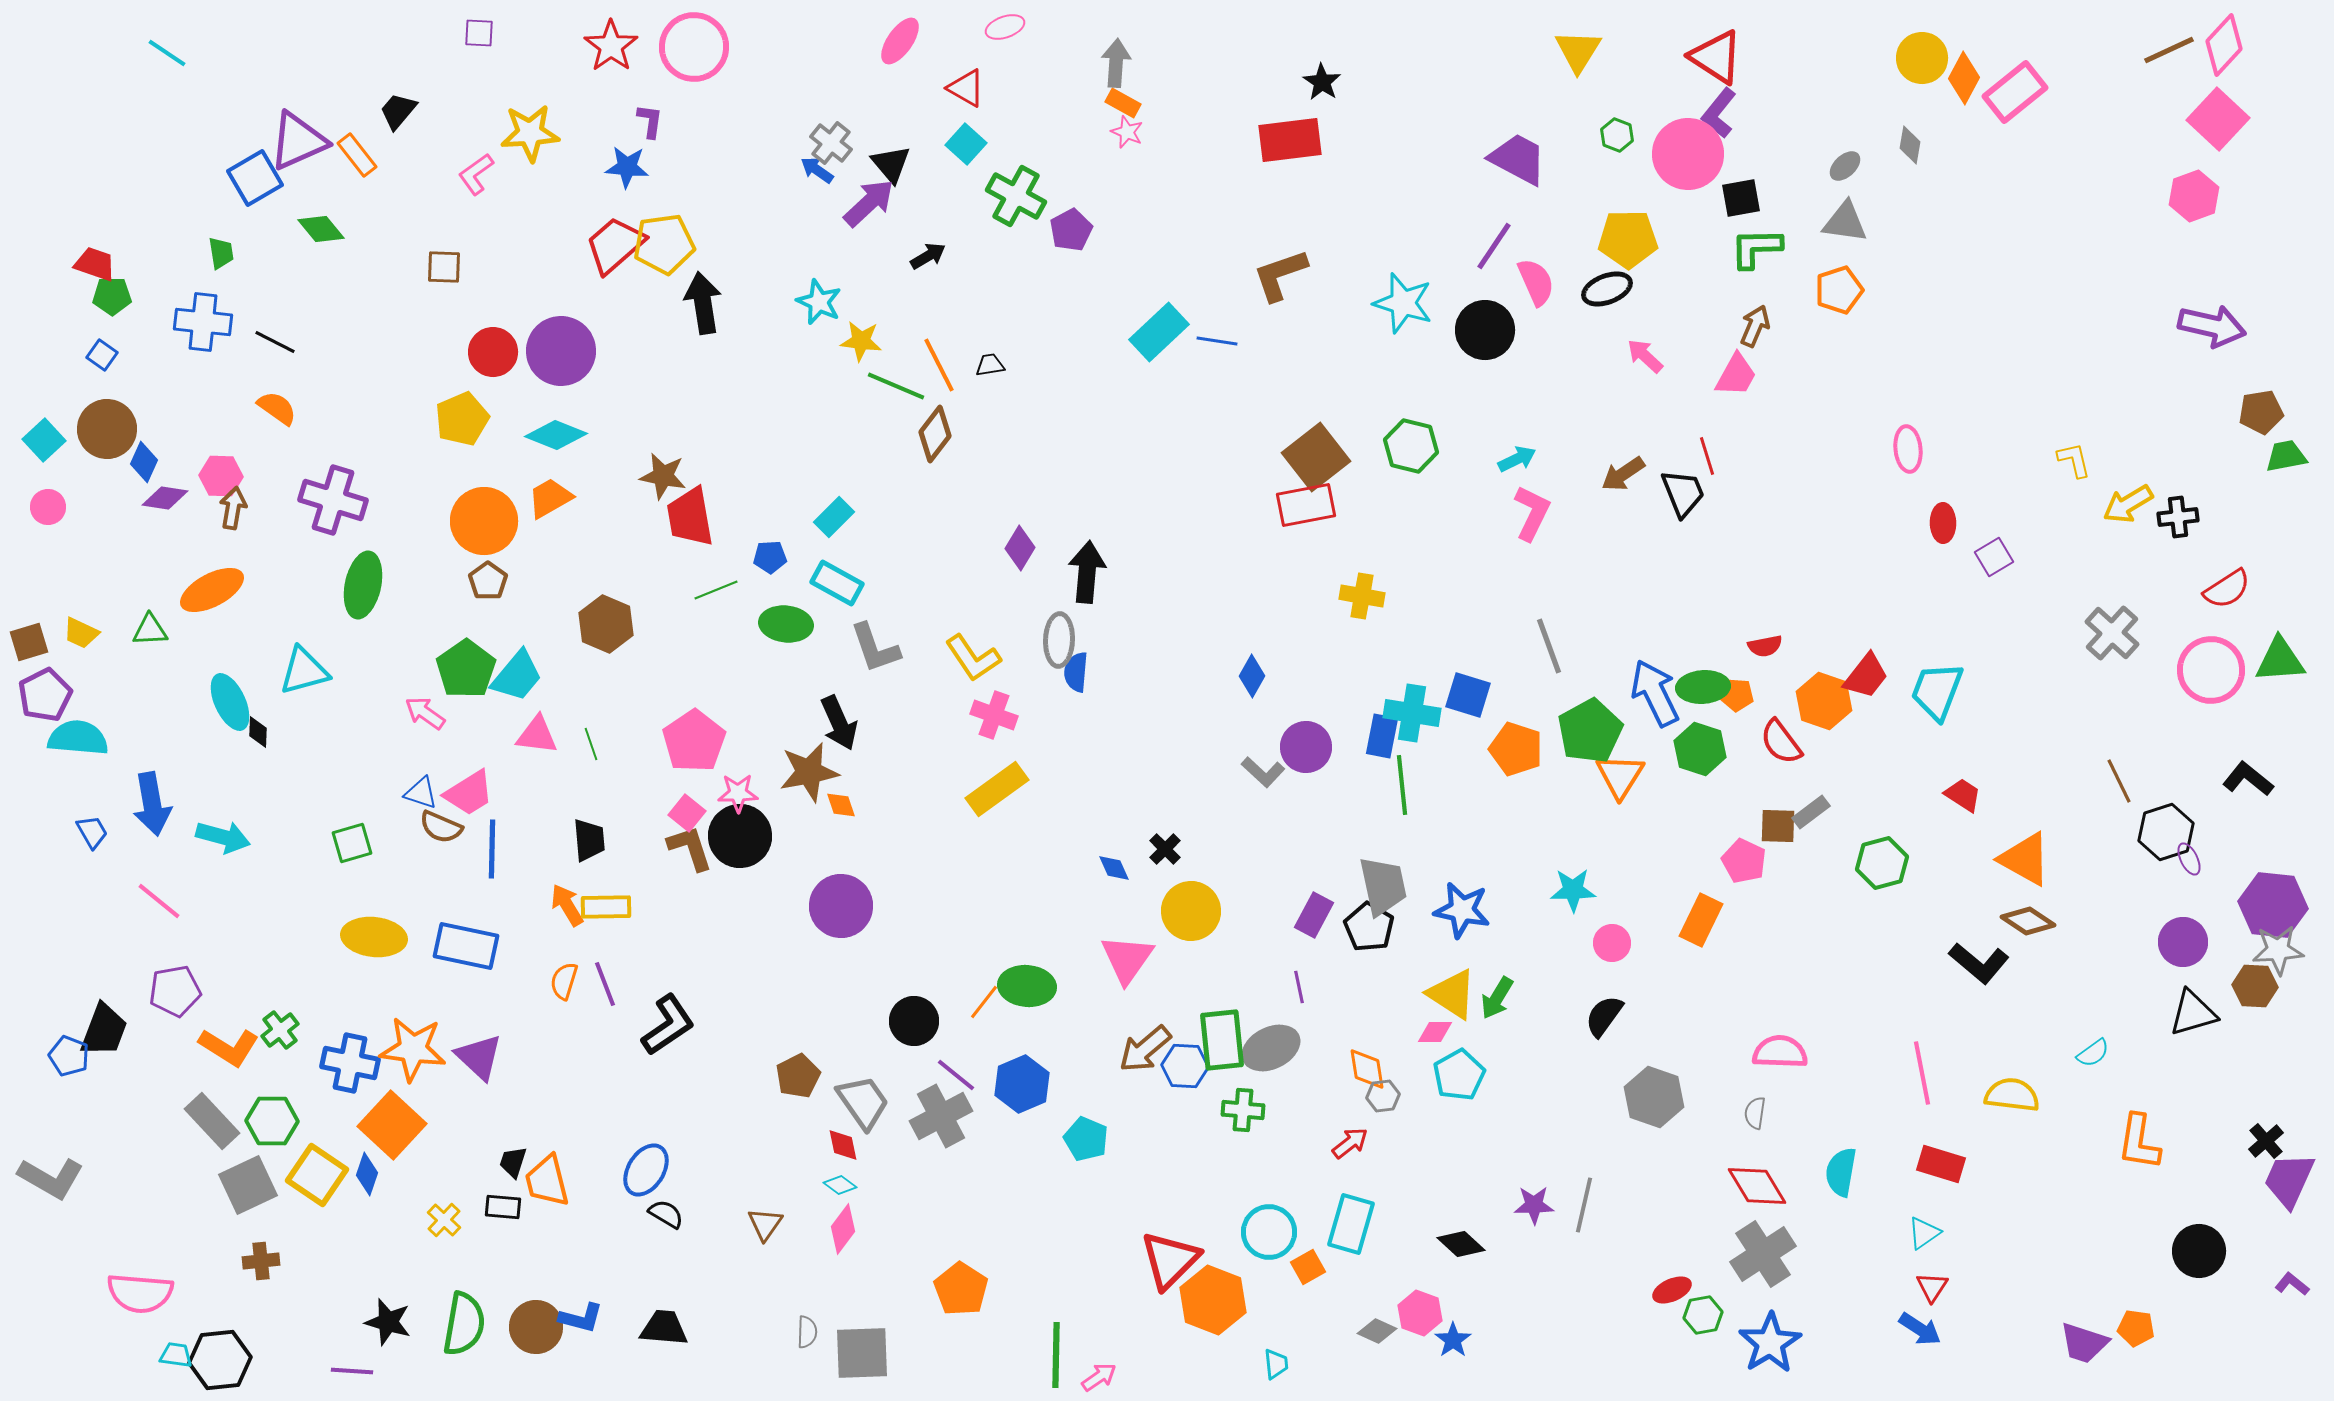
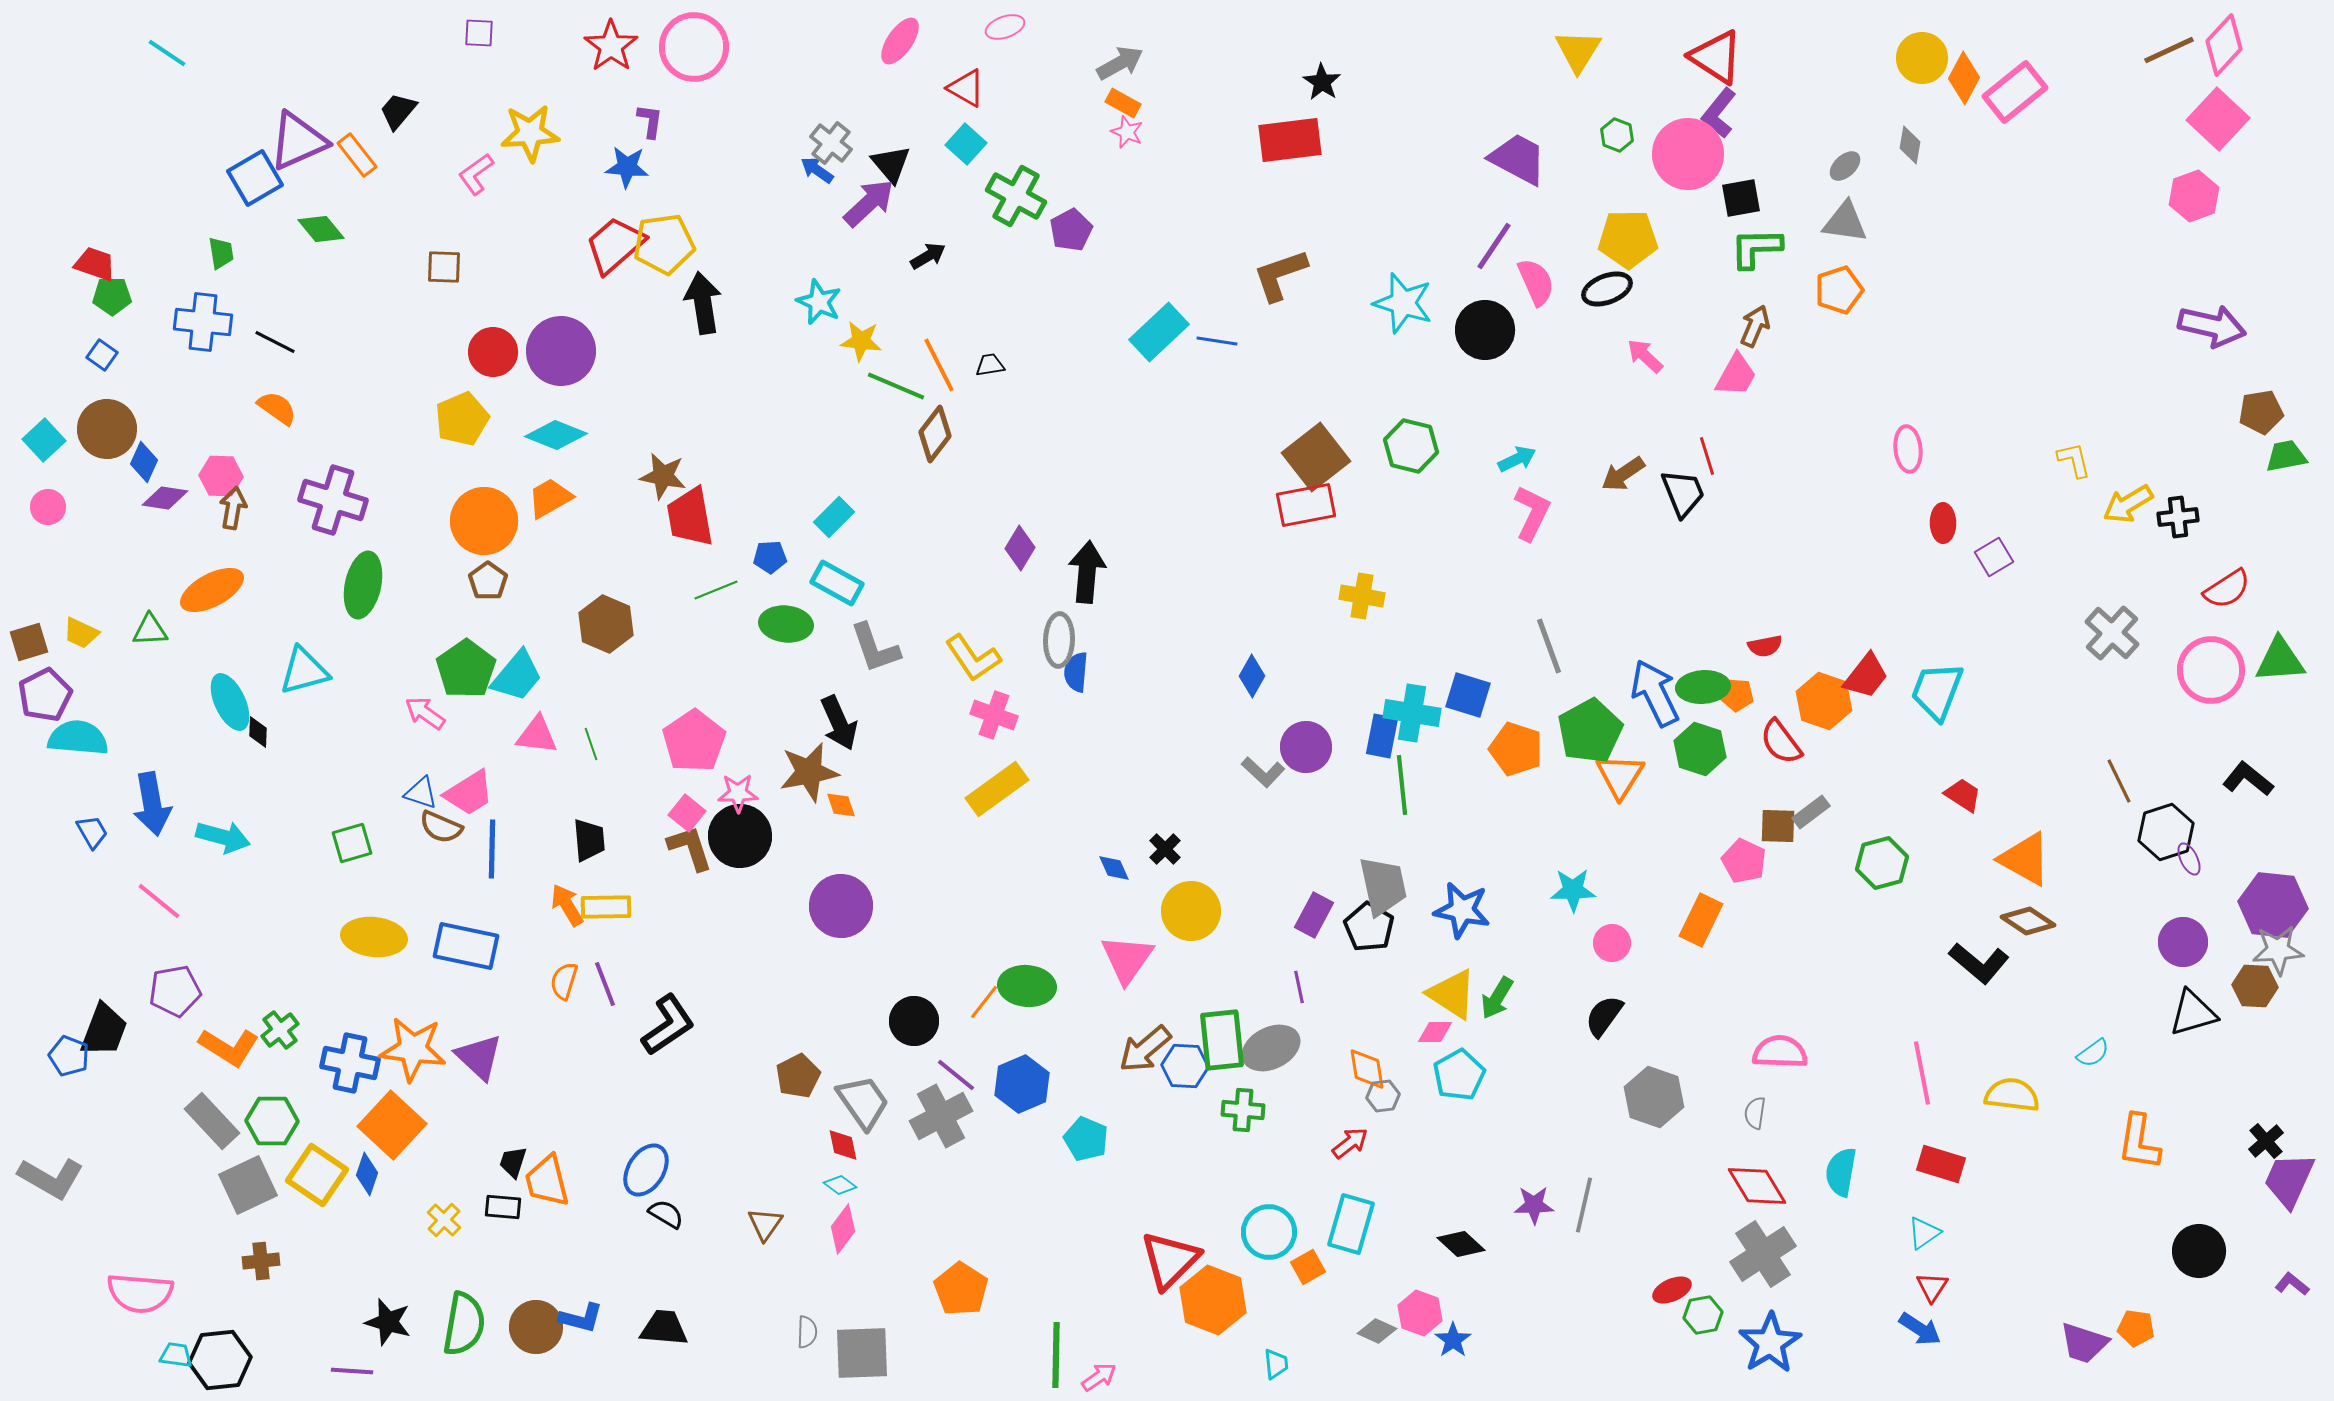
gray arrow at (1116, 63): moved 4 px right; rotated 57 degrees clockwise
